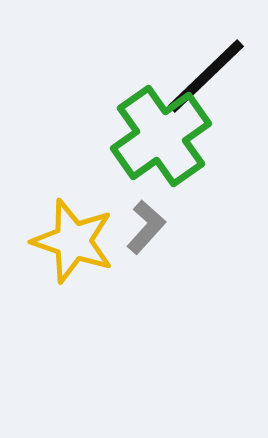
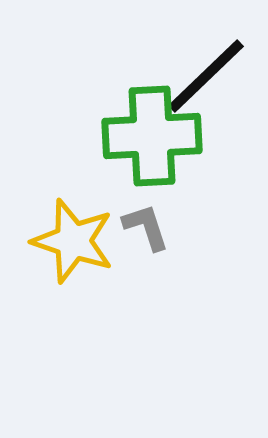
green cross: moved 9 px left; rotated 32 degrees clockwise
gray L-shape: rotated 60 degrees counterclockwise
